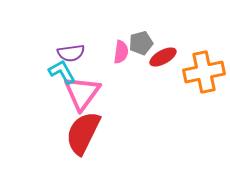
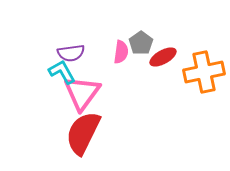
gray pentagon: rotated 20 degrees counterclockwise
